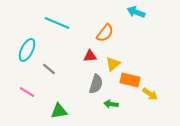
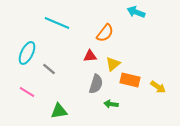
cyan ellipse: moved 3 px down
yellow arrow: moved 8 px right, 7 px up
